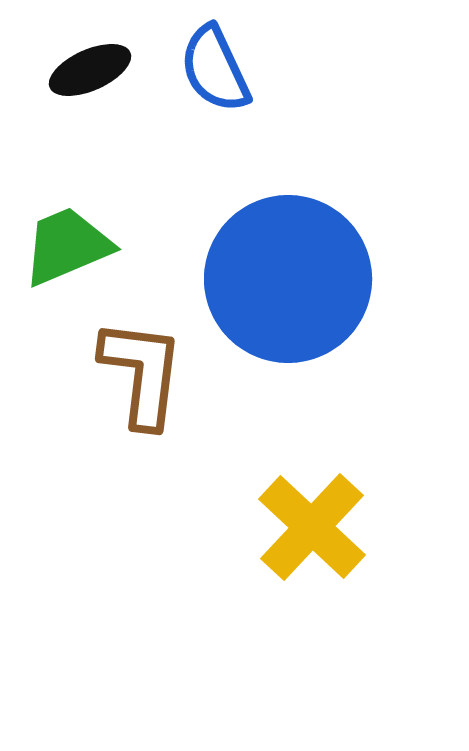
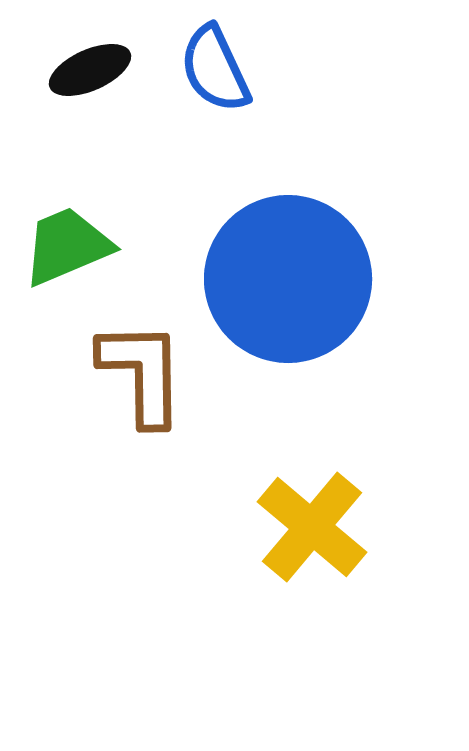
brown L-shape: rotated 8 degrees counterclockwise
yellow cross: rotated 3 degrees counterclockwise
